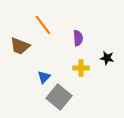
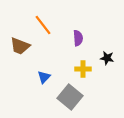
yellow cross: moved 2 px right, 1 px down
gray square: moved 11 px right
